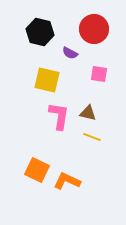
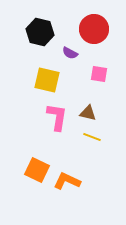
pink L-shape: moved 2 px left, 1 px down
